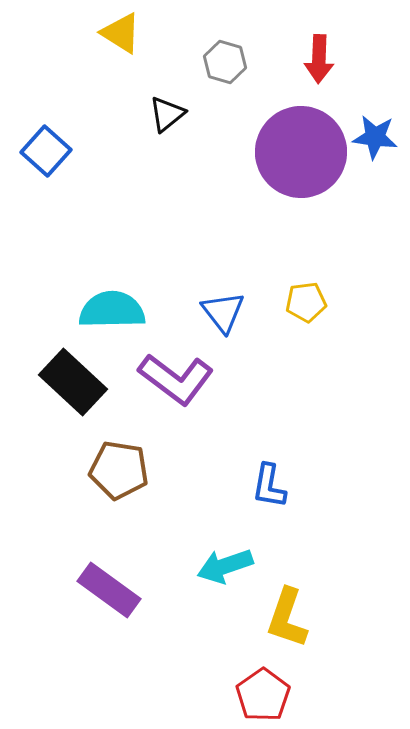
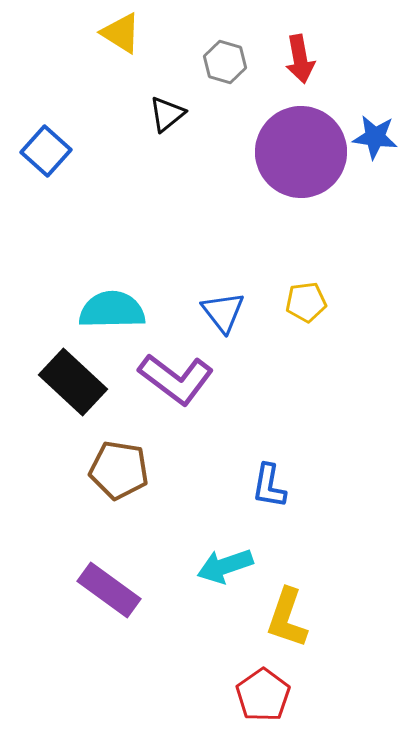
red arrow: moved 19 px left; rotated 12 degrees counterclockwise
